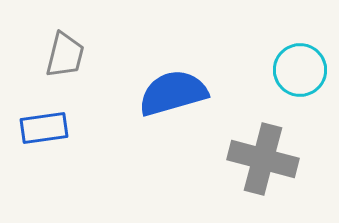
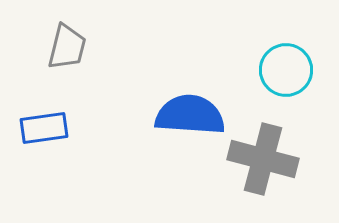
gray trapezoid: moved 2 px right, 8 px up
cyan circle: moved 14 px left
blue semicircle: moved 17 px right, 22 px down; rotated 20 degrees clockwise
